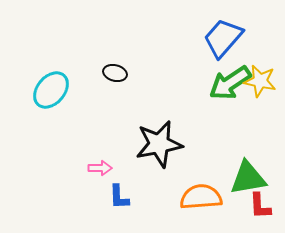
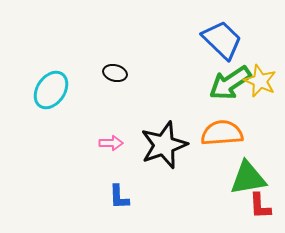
blue trapezoid: moved 1 px left, 2 px down; rotated 93 degrees clockwise
yellow star: rotated 12 degrees clockwise
cyan ellipse: rotated 6 degrees counterclockwise
black star: moved 5 px right, 1 px down; rotated 9 degrees counterclockwise
pink arrow: moved 11 px right, 25 px up
orange semicircle: moved 21 px right, 64 px up
